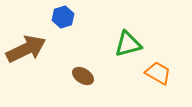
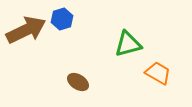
blue hexagon: moved 1 px left, 2 px down
brown arrow: moved 19 px up
brown ellipse: moved 5 px left, 6 px down
